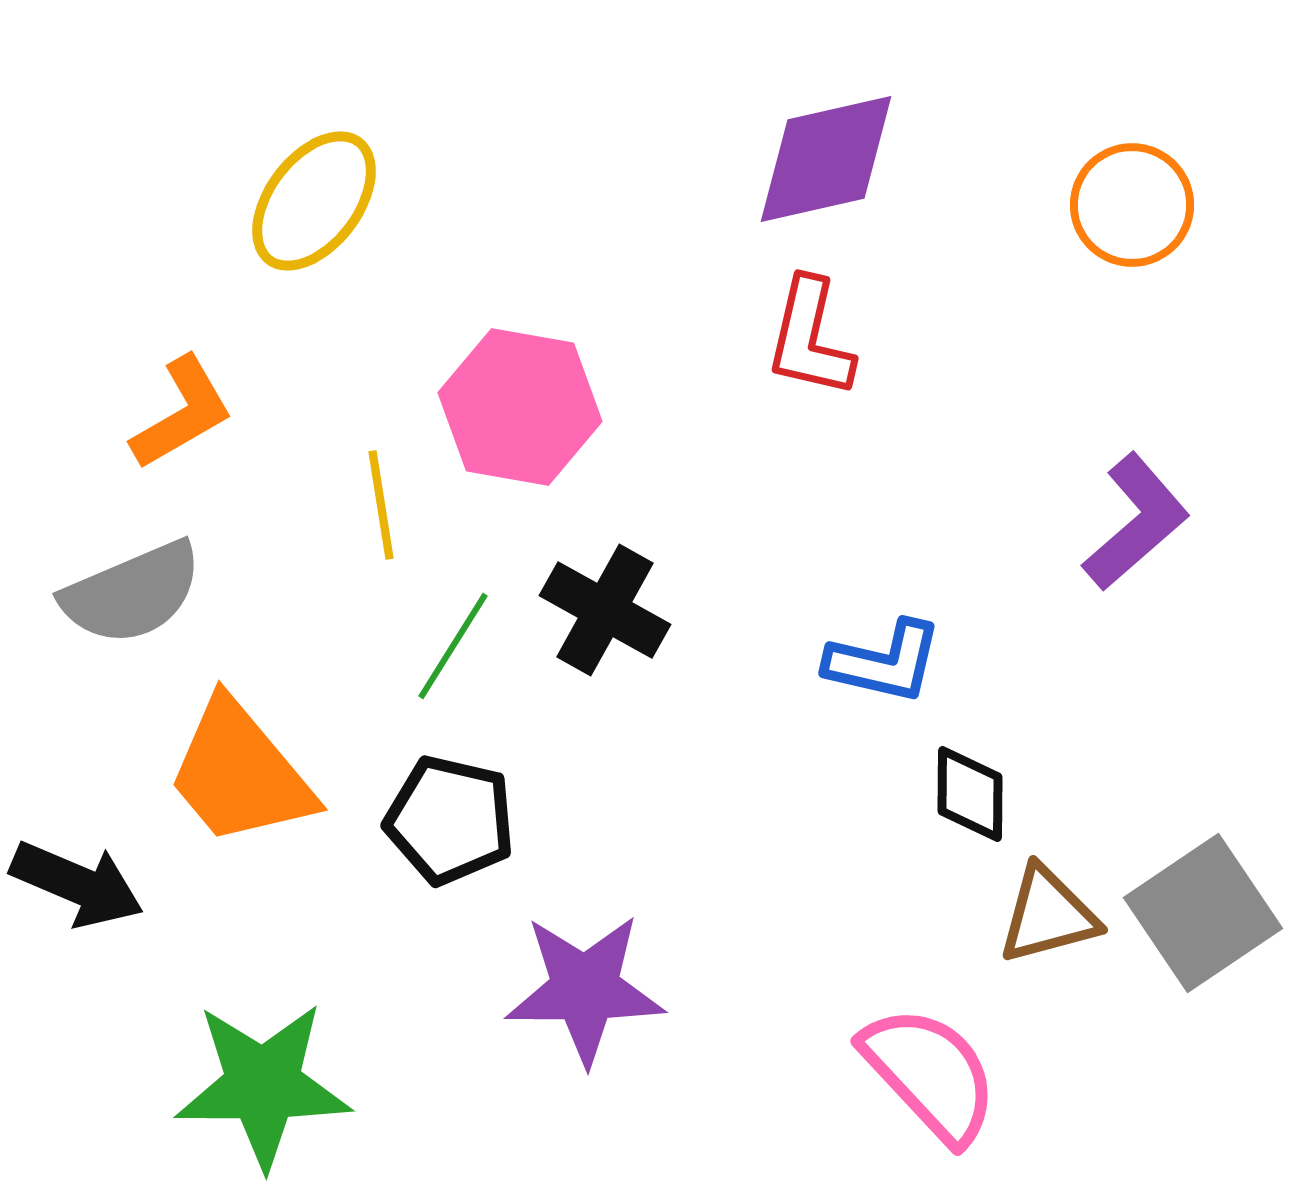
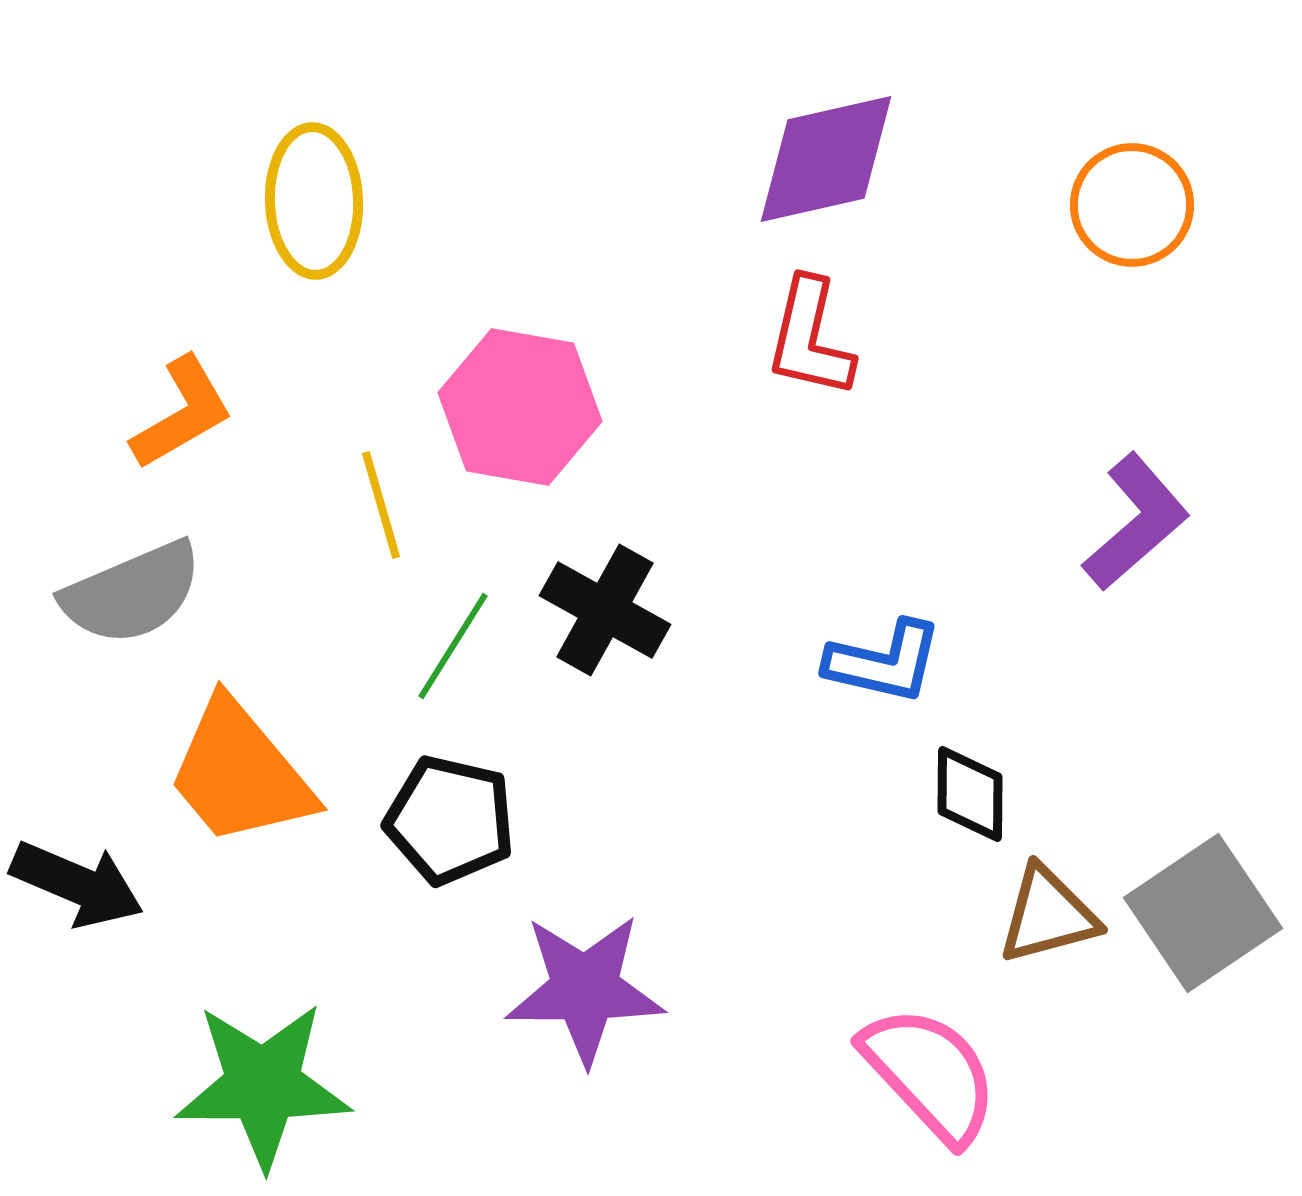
yellow ellipse: rotated 39 degrees counterclockwise
yellow line: rotated 7 degrees counterclockwise
